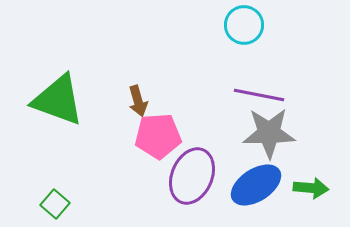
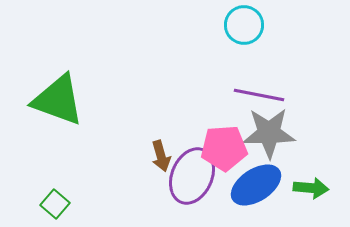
brown arrow: moved 23 px right, 55 px down
pink pentagon: moved 66 px right, 12 px down
